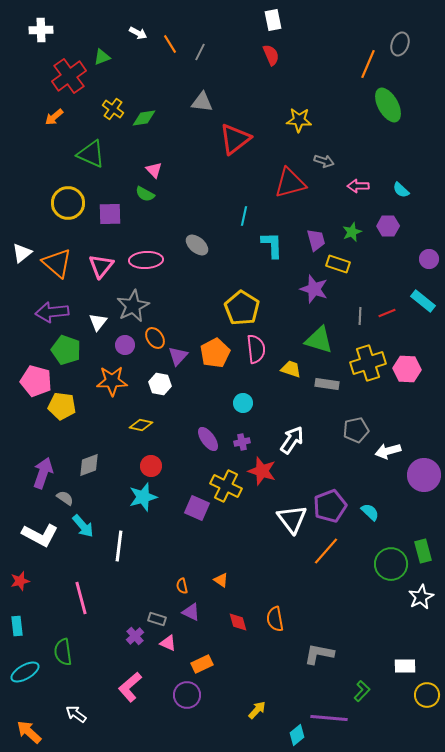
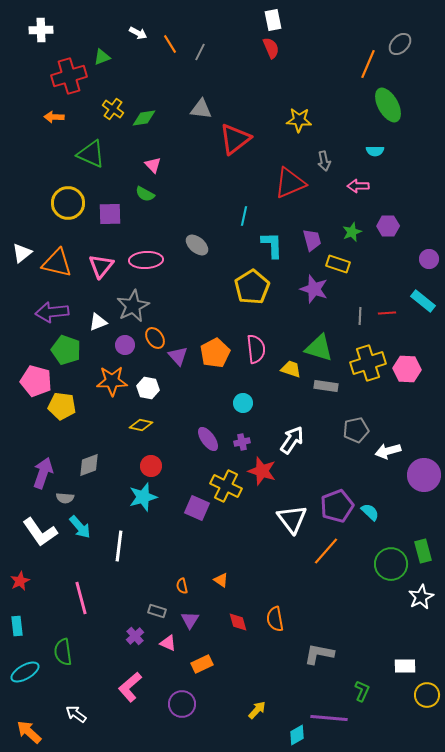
gray ellipse at (400, 44): rotated 25 degrees clockwise
red semicircle at (271, 55): moved 7 px up
red cross at (69, 76): rotated 20 degrees clockwise
gray triangle at (202, 102): moved 1 px left, 7 px down
orange arrow at (54, 117): rotated 42 degrees clockwise
gray arrow at (324, 161): rotated 60 degrees clockwise
pink triangle at (154, 170): moved 1 px left, 5 px up
red triangle at (290, 183): rotated 8 degrees counterclockwise
cyan semicircle at (401, 190): moved 26 px left, 39 px up; rotated 42 degrees counterclockwise
purple trapezoid at (316, 240): moved 4 px left
orange triangle at (57, 263): rotated 28 degrees counterclockwise
yellow pentagon at (242, 308): moved 10 px right, 21 px up; rotated 8 degrees clockwise
red line at (387, 313): rotated 18 degrees clockwise
white triangle at (98, 322): rotated 30 degrees clockwise
green triangle at (319, 340): moved 8 px down
purple triangle at (178, 356): rotated 25 degrees counterclockwise
white hexagon at (160, 384): moved 12 px left, 4 px down
gray rectangle at (327, 384): moved 1 px left, 2 px down
gray semicircle at (65, 498): rotated 150 degrees clockwise
purple pentagon at (330, 506): moved 7 px right
cyan arrow at (83, 526): moved 3 px left, 1 px down
white L-shape at (40, 535): moved 3 px up; rotated 27 degrees clockwise
red star at (20, 581): rotated 12 degrees counterclockwise
purple triangle at (191, 612): moved 1 px left, 8 px down; rotated 36 degrees clockwise
gray rectangle at (157, 619): moved 8 px up
green L-shape at (362, 691): rotated 20 degrees counterclockwise
purple circle at (187, 695): moved 5 px left, 9 px down
cyan diamond at (297, 735): rotated 10 degrees clockwise
